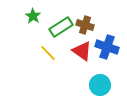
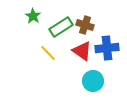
blue cross: moved 1 px down; rotated 25 degrees counterclockwise
cyan circle: moved 7 px left, 4 px up
